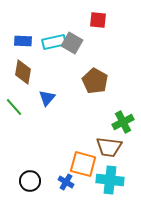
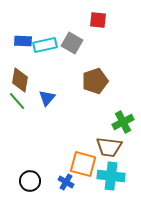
cyan rectangle: moved 9 px left, 3 px down
brown diamond: moved 3 px left, 8 px down
brown pentagon: rotated 25 degrees clockwise
green line: moved 3 px right, 6 px up
cyan cross: moved 1 px right, 4 px up
